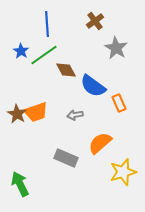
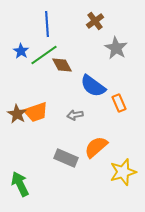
brown diamond: moved 4 px left, 5 px up
orange semicircle: moved 4 px left, 4 px down
